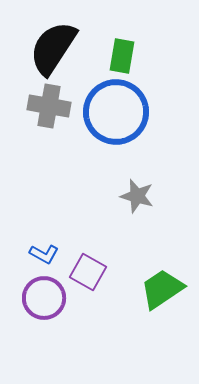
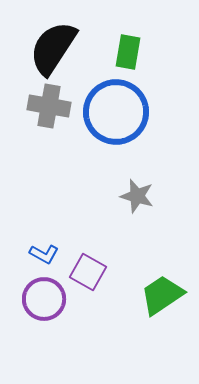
green rectangle: moved 6 px right, 4 px up
green trapezoid: moved 6 px down
purple circle: moved 1 px down
